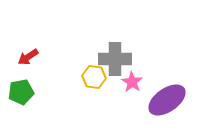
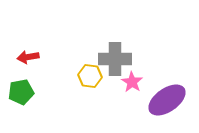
red arrow: rotated 25 degrees clockwise
yellow hexagon: moved 4 px left, 1 px up
